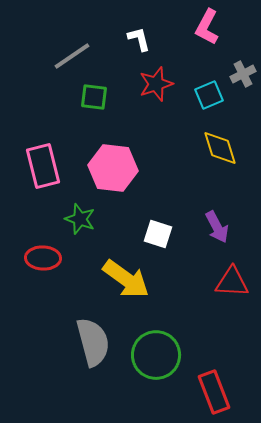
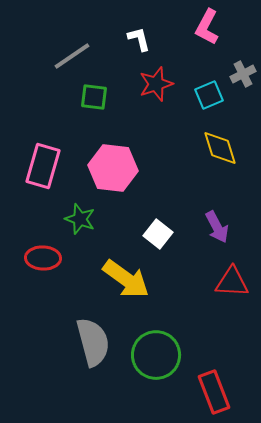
pink rectangle: rotated 30 degrees clockwise
white square: rotated 20 degrees clockwise
